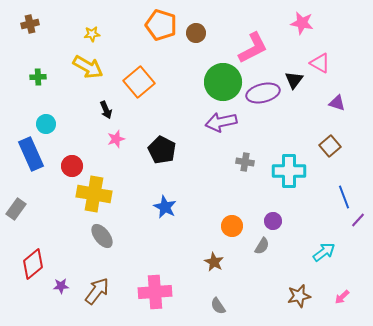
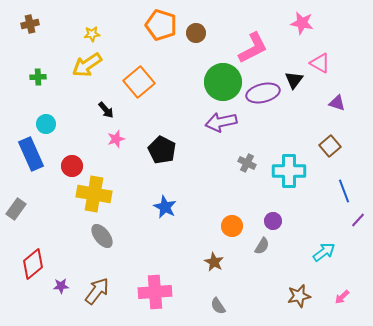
yellow arrow at (88, 67): moved 1 px left, 2 px up; rotated 116 degrees clockwise
black arrow at (106, 110): rotated 18 degrees counterclockwise
gray cross at (245, 162): moved 2 px right, 1 px down; rotated 18 degrees clockwise
blue line at (344, 197): moved 6 px up
